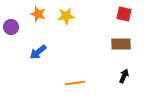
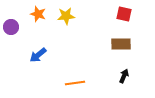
blue arrow: moved 3 px down
